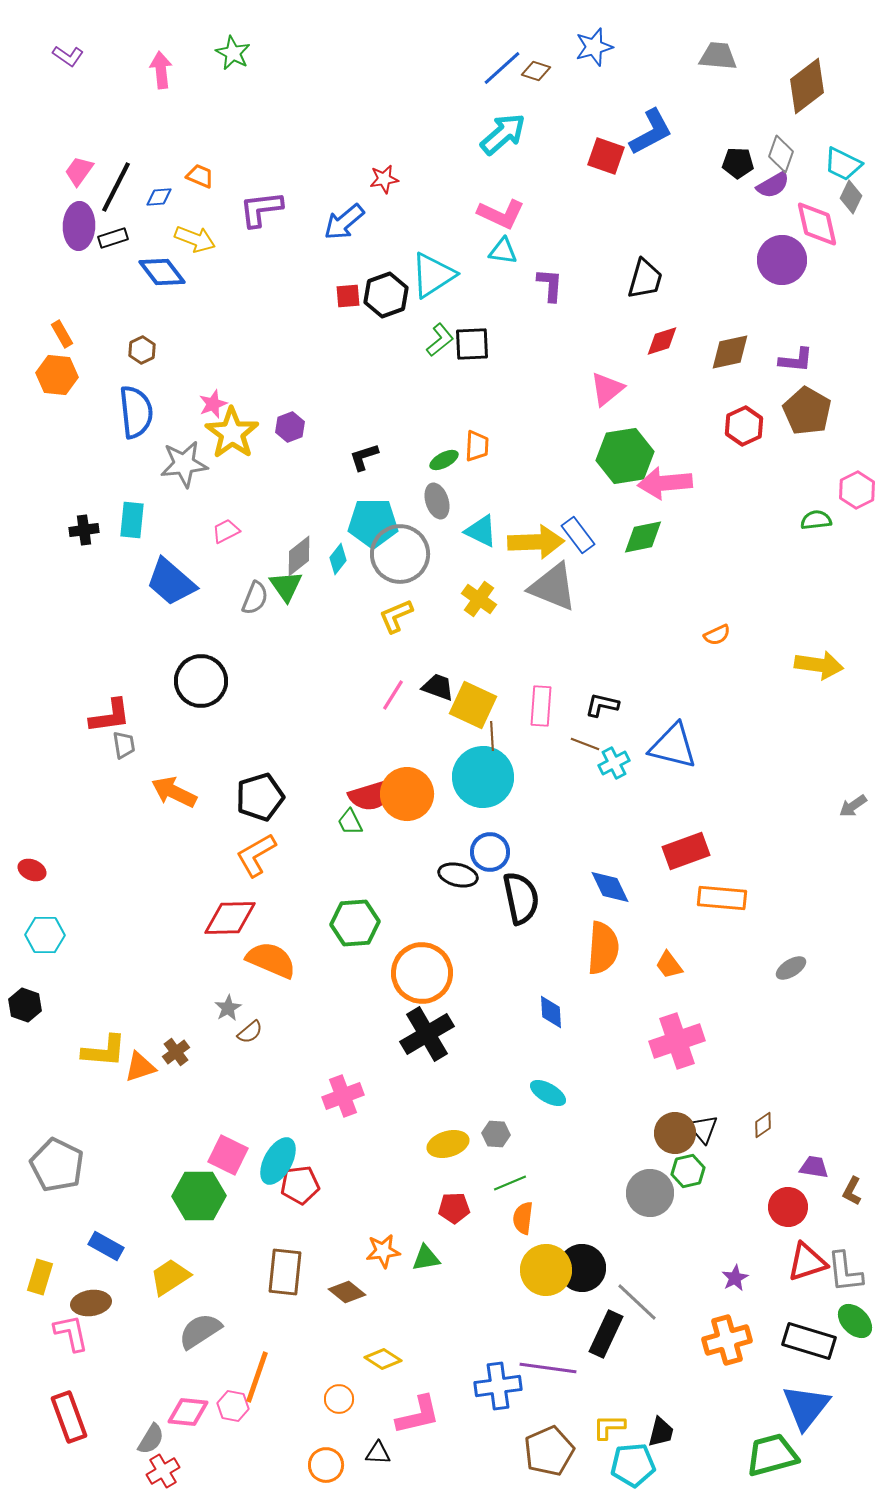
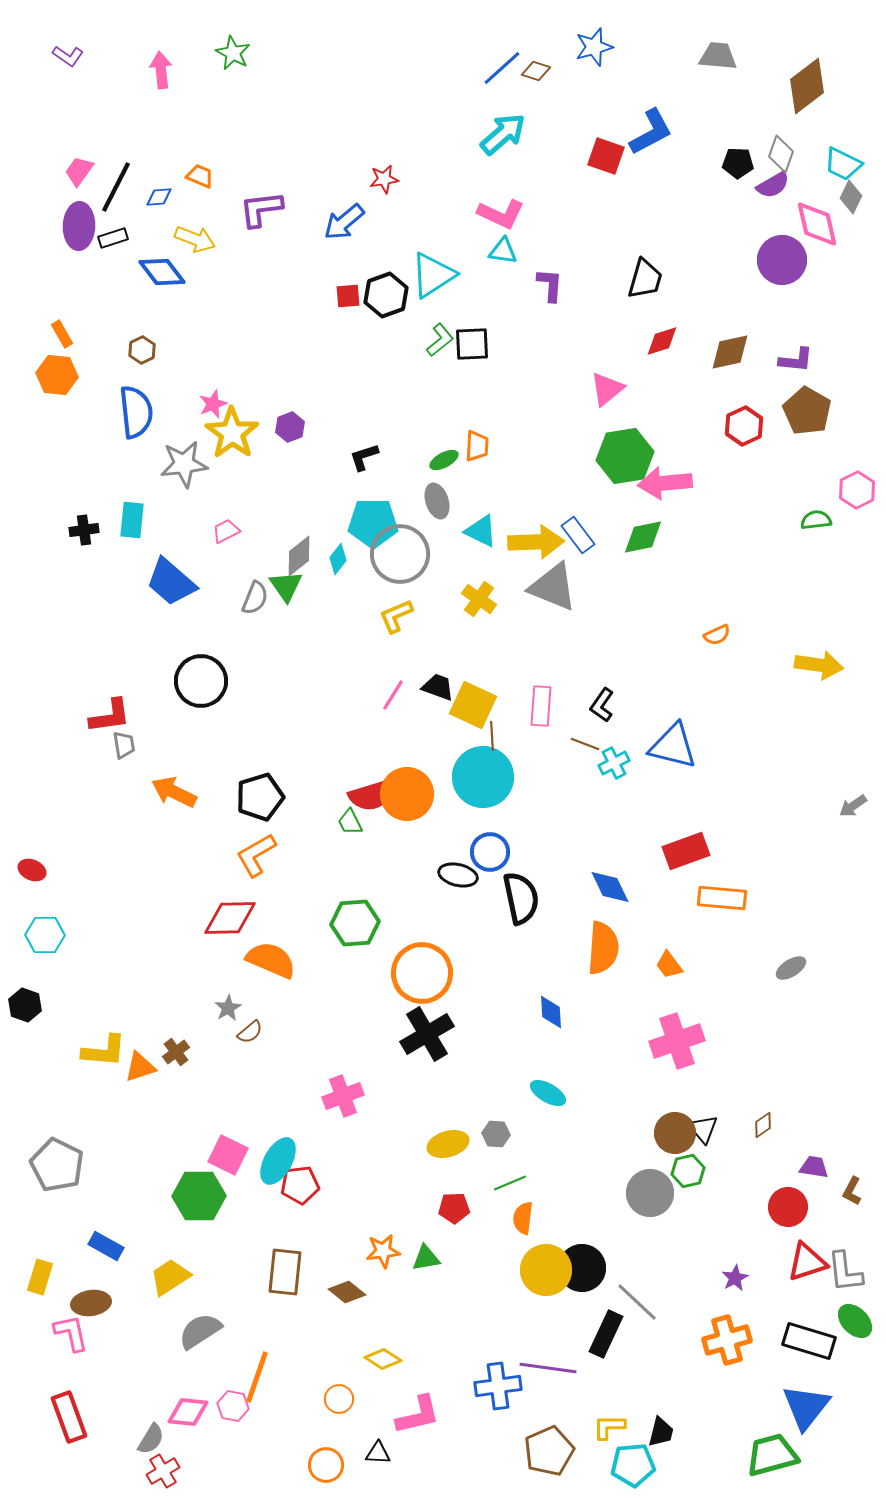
black L-shape at (602, 705): rotated 68 degrees counterclockwise
